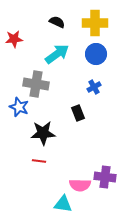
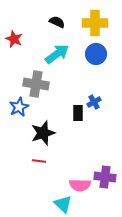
red star: rotated 30 degrees clockwise
blue cross: moved 15 px down
blue star: rotated 24 degrees clockwise
black rectangle: rotated 21 degrees clockwise
black star: rotated 15 degrees counterclockwise
cyan triangle: rotated 36 degrees clockwise
